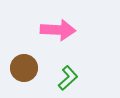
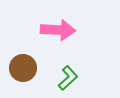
brown circle: moved 1 px left
